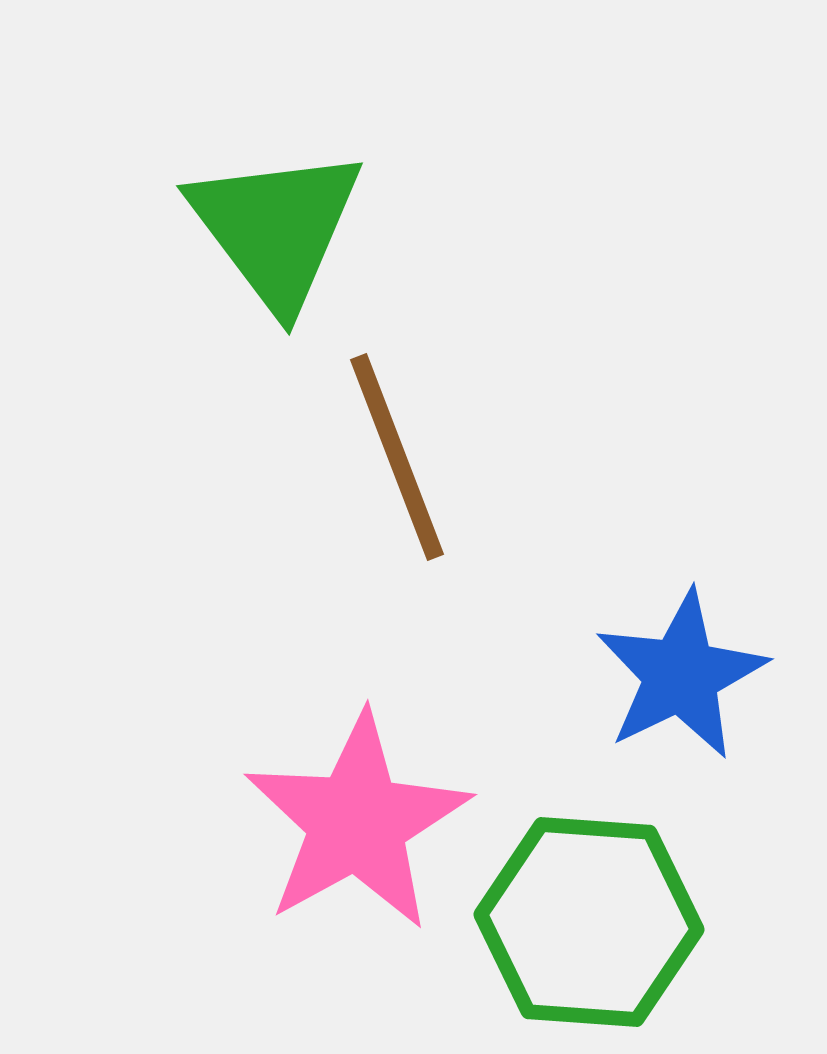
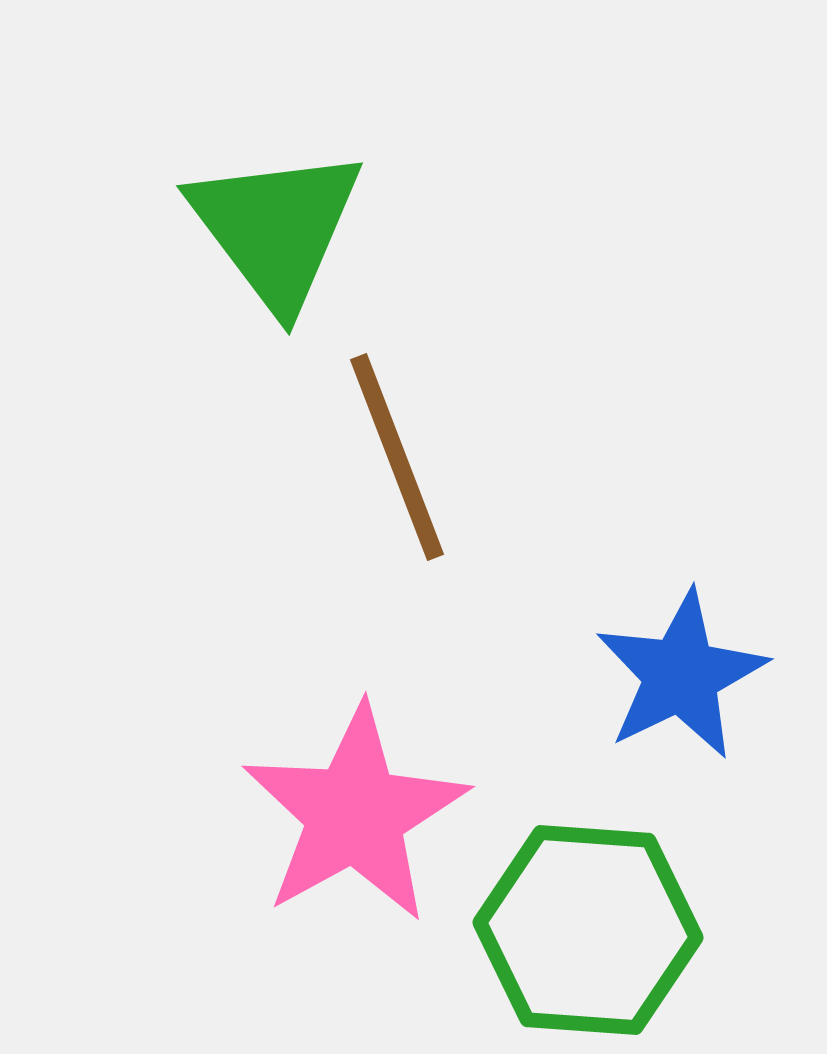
pink star: moved 2 px left, 8 px up
green hexagon: moved 1 px left, 8 px down
